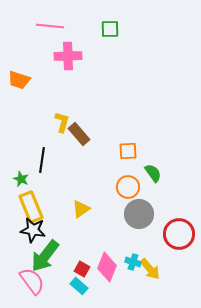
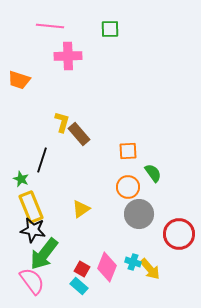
black line: rotated 10 degrees clockwise
green arrow: moved 1 px left, 2 px up
